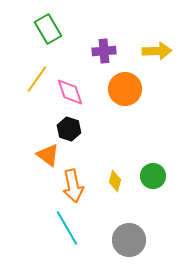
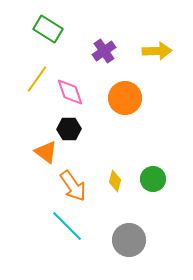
green rectangle: rotated 28 degrees counterclockwise
purple cross: rotated 30 degrees counterclockwise
orange circle: moved 9 px down
black hexagon: rotated 20 degrees counterclockwise
orange triangle: moved 2 px left, 3 px up
green circle: moved 3 px down
orange arrow: rotated 24 degrees counterclockwise
cyan line: moved 2 px up; rotated 15 degrees counterclockwise
